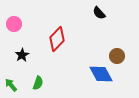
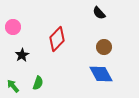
pink circle: moved 1 px left, 3 px down
brown circle: moved 13 px left, 9 px up
green arrow: moved 2 px right, 1 px down
